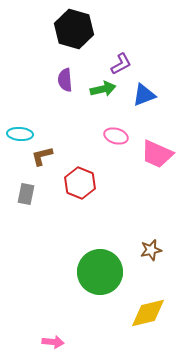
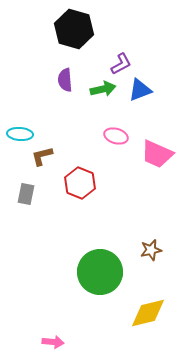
blue triangle: moved 4 px left, 5 px up
